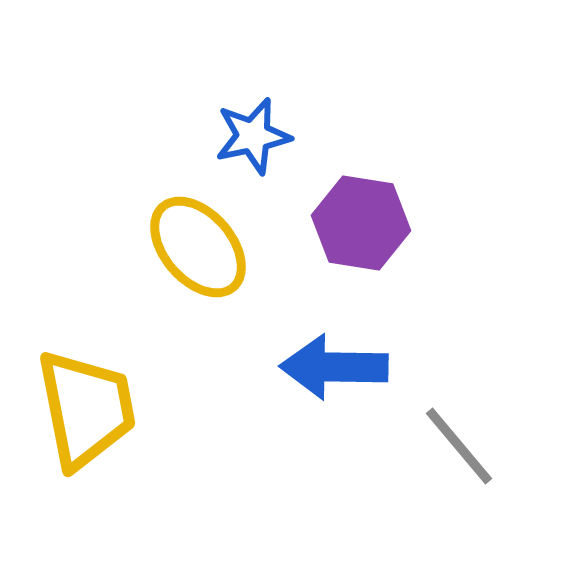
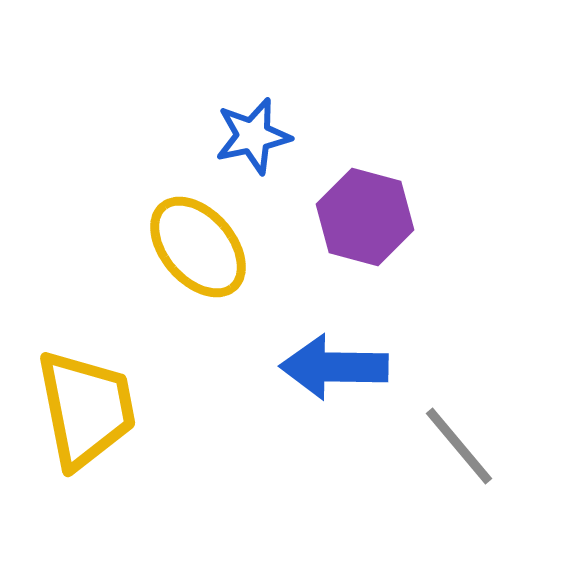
purple hexagon: moved 4 px right, 6 px up; rotated 6 degrees clockwise
